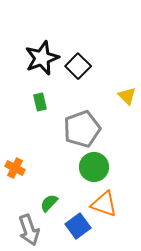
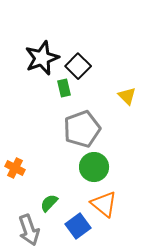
green rectangle: moved 24 px right, 14 px up
orange triangle: rotated 20 degrees clockwise
